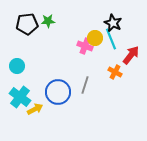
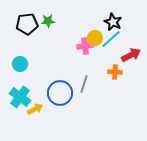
black star: moved 1 px up
cyan line: rotated 70 degrees clockwise
pink cross: rotated 28 degrees counterclockwise
red arrow: rotated 24 degrees clockwise
cyan circle: moved 3 px right, 2 px up
orange cross: rotated 24 degrees counterclockwise
gray line: moved 1 px left, 1 px up
blue circle: moved 2 px right, 1 px down
